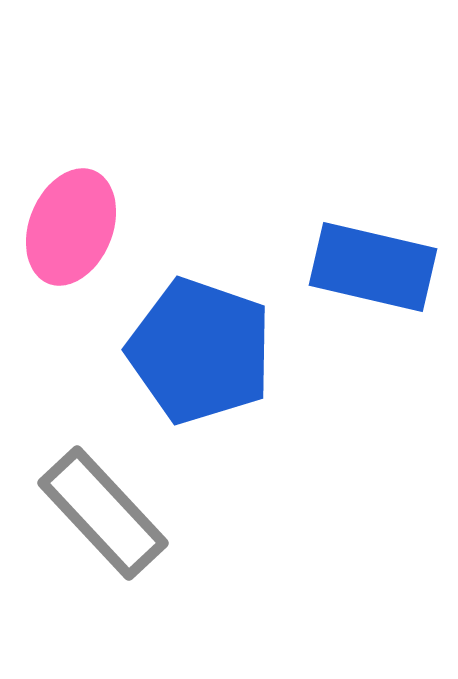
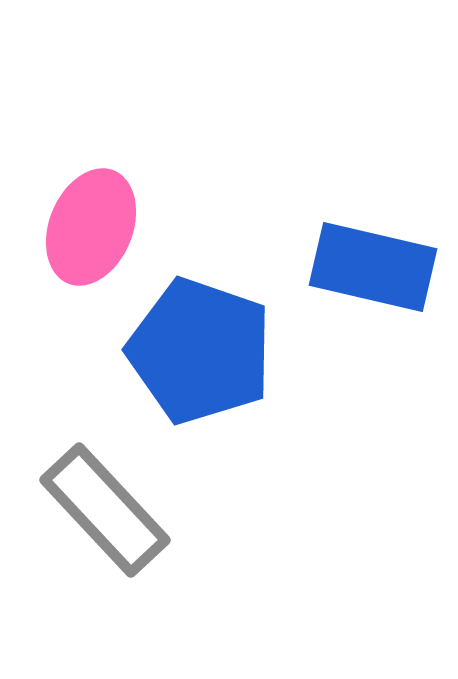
pink ellipse: moved 20 px right
gray rectangle: moved 2 px right, 3 px up
